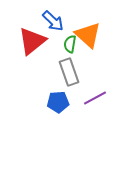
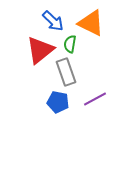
orange triangle: moved 3 px right, 12 px up; rotated 16 degrees counterclockwise
red triangle: moved 8 px right, 9 px down
gray rectangle: moved 3 px left
purple line: moved 1 px down
blue pentagon: rotated 15 degrees clockwise
